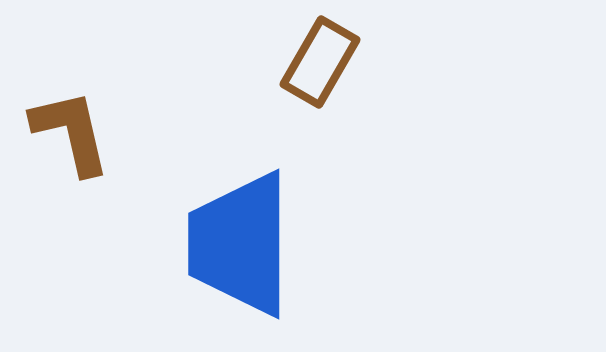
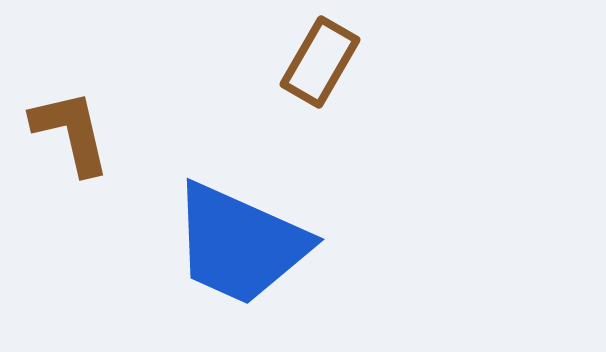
blue trapezoid: rotated 66 degrees counterclockwise
